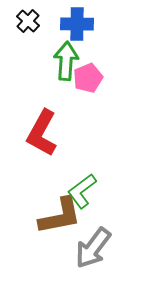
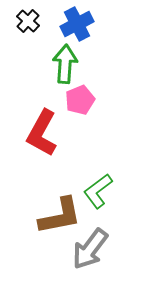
blue cross: rotated 28 degrees counterclockwise
green arrow: moved 1 px left, 3 px down
pink pentagon: moved 8 px left, 22 px down
green L-shape: moved 16 px right
gray arrow: moved 3 px left, 1 px down
